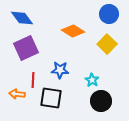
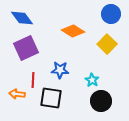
blue circle: moved 2 px right
